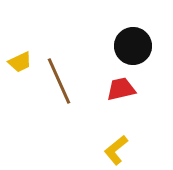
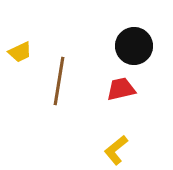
black circle: moved 1 px right
yellow trapezoid: moved 10 px up
brown line: rotated 33 degrees clockwise
